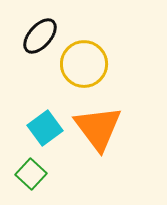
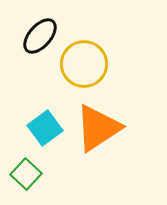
orange triangle: rotated 34 degrees clockwise
green square: moved 5 px left
